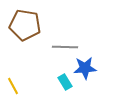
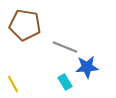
gray line: rotated 20 degrees clockwise
blue star: moved 2 px right, 1 px up
yellow line: moved 2 px up
